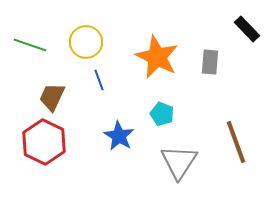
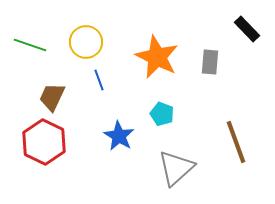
gray triangle: moved 3 px left, 6 px down; rotated 15 degrees clockwise
